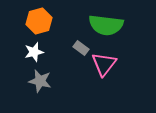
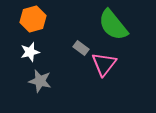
orange hexagon: moved 6 px left, 2 px up
green semicircle: moved 7 px right; rotated 44 degrees clockwise
white star: moved 4 px left
